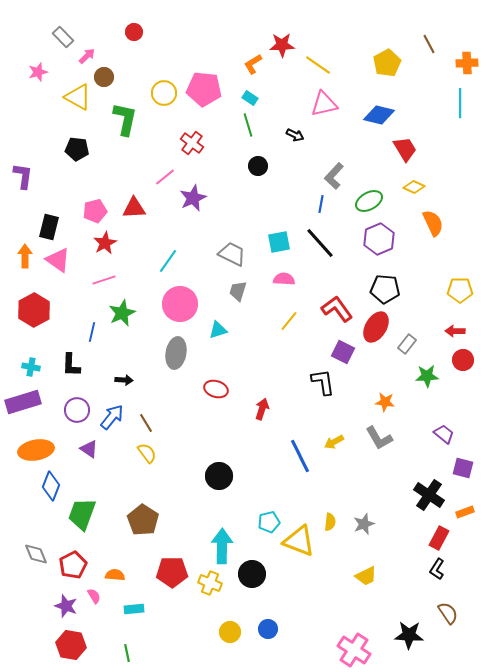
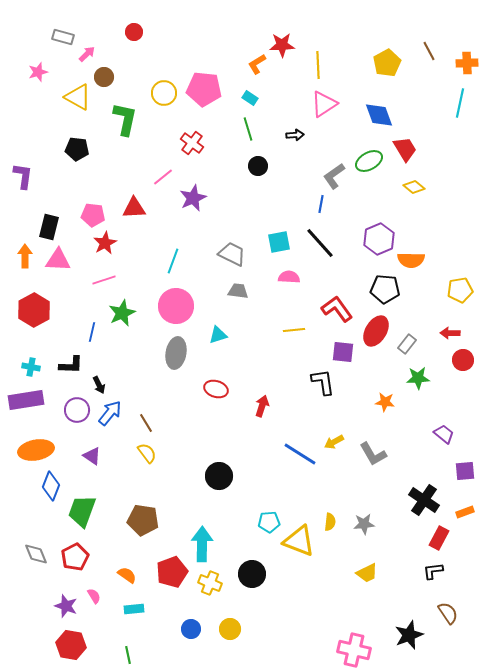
gray rectangle at (63, 37): rotated 30 degrees counterclockwise
brown line at (429, 44): moved 7 px down
pink arrow at (87, 56): moved 2 px up
orange L-shape at (253, 64): moved 4 px right
yellow line at (318, 65): rotated 52 degrees clockwise
cyan line at (460, 103): rotated 12 degrees clockwise
pink triangle at (324, 104): rotated 20 degrees counterclockwise
blue diamond at (379, 115): rotated 56 degrees clockwise
green line at (248, 125): moved 4 px down
black arrow at (295, 135): rotated 30 degrees counterclockwise
gray L-shape at (334, 176): rotated 12 degrees clockwise
pink line at (165, 177): moved 2 px left
yellow diamond at (414, 187): rotated 15 degrees clockwise
green ellipse at (369, 201): moved 40 px up
pink pentagon at (95, 211): moved 2 px left, 4 px down; rotated 20 degrees clockwise
orange semicircle at (433, 223): moved 22 px left, 37 px down; rotated 116 degrees clockwise
pink triangle at (58, 260): rotated 32 degrees counterclockwise
cyan line at (168, 261): moved 5 px right; rotated 15 degrees counterclockwise
pink semicircle at (284, 279): moved 5 px right, 2 px up
yellow pentagon at (460, 290): rotated 10 degrees counterclockwise
gray trapezoid at (238, 291): rotated 80 degrees clockwise
pink circle at (180, 304): moved 4 px left, 2 px down
yellow line at (289, 321): moved 5 px right, 9 px down; rotated 45 degrees clockwise
red ellipse at (376, 327): moved 4 px down
cyan triangle at (218, 330): moved 5 px down
red arrow at (455, 331): moved 5 px left, 2 px down
purple square at (343, 352): rotated 20 degrees counterclockwise
black L-shape at (71, 365): rotated 90 degrees counterclockwise
green star at (427, 376): moved 9 px left, 2 px down
black arrow at (124, 380): moved 25 px left, 5 px down; rotated 60 degrees clockwise
purple rectangle at (23, 402): moved 3 px right, 2 px up; rotated 8 degrees clockwise
red arrow at (262, 409): moved 3 px up
blue arrow at (112, 417): moved 2 px left, 4 px up
gray L-shape at (379, 438): moved 6 px left, 16 px down
purple triangle at (89, 449): moved 3 px right, 7 px down
blue line at (300, 456): moved 2 px up; rotated 32 degrees counterclockwise
purple square at (463, 468): moved 2 px right, 3 px down; rotated 20 degrees counterclockwise
black cross at (429, 495): moved 5 px left, 5 px down
green trapezoid at (82, 514): moved 3 px up
brown pentagon at (143, 520): rotated 24 degrees counterclockwise
cyan pentagon at (269, 522): rotated 10 degrees clockwise
gray star at (364, 524): rotated 15 degrees clockwise
cyan arrow at (222, 546): moved 20 px left, 2 px up
red pentagon at (73, 565): moved 2 px right, 8 px up
black L-shape at (437, 569): moved 4 px left, 2 px down; rotated 50 degrees clockwise
red pentagon at (172, 572): rotated 20 degrees counterclockwise
orange semicircle at (115, 575): moved 12 px right; rotated 30 degrees clockwise
yellow trapezoid at (366, 576): moved 1 px right, 3 px up
blue circle at (268, 629): moved 77 px left
yellow circle at (230, 632): moved 3 px up
black star at (409, 635): rotated 24 degrees counterclockwise
pink cross at (354, 650): rotated 20 degrees counterclockwise
green line at (127, 653): moved 1 px right, 2 px down
